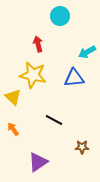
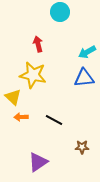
cyan circle: moved 4 px up
blue triangle: moved 10 px right
orange arrow: moved 8 px right, 12 px up; rotated 56 degrees counterclockwise
